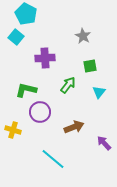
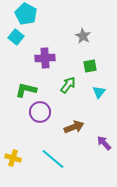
yellow cross: moved 28 px down
